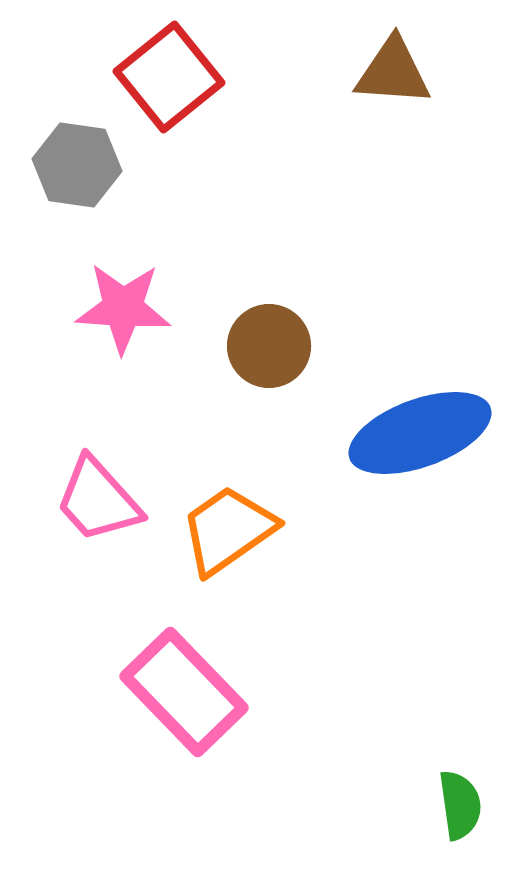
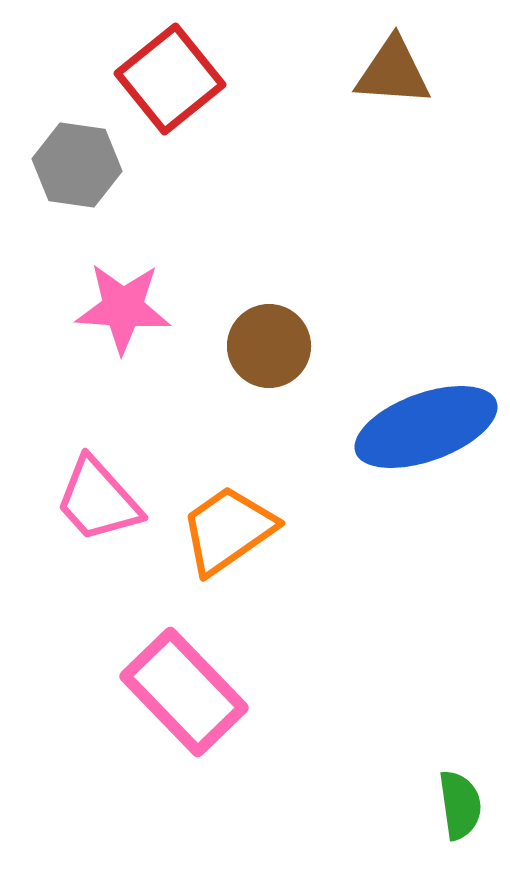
red square: moved 1 px right, 2 px down
blue ellipse: moved 6 px right, 6 px up
